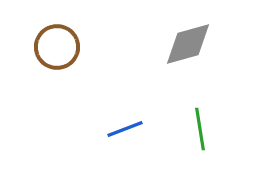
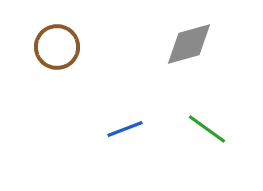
gray diamond: moved 1 px right
green line: moved 7 px right; rotated 45 degrees counterclockwise
